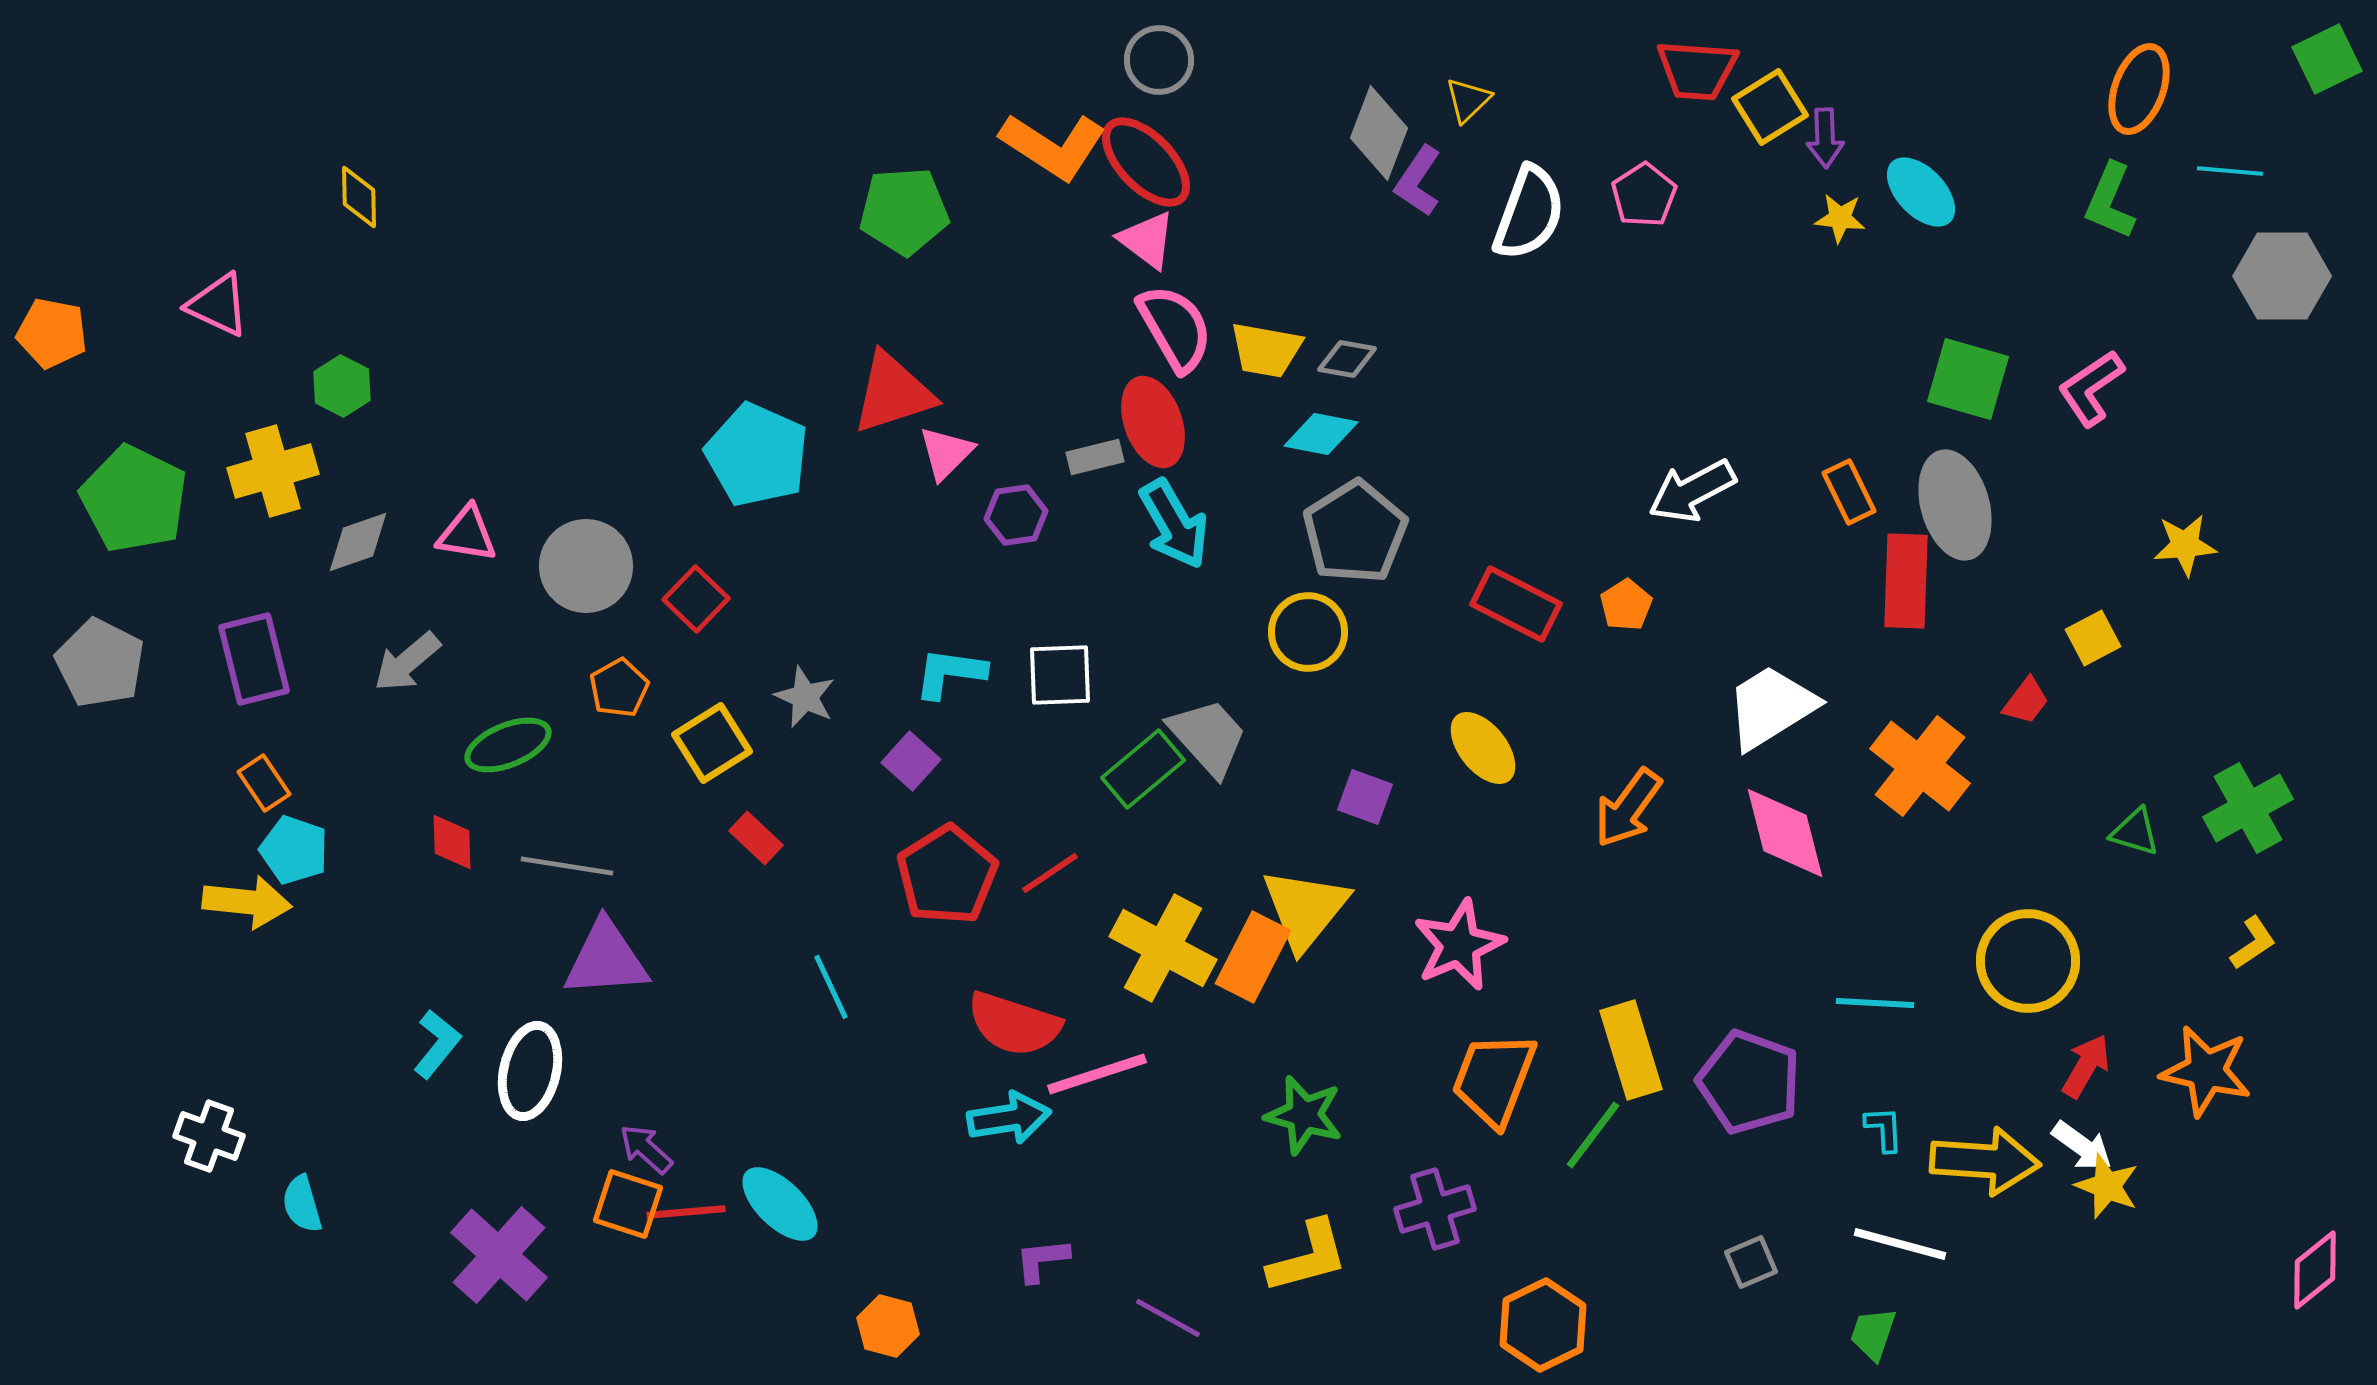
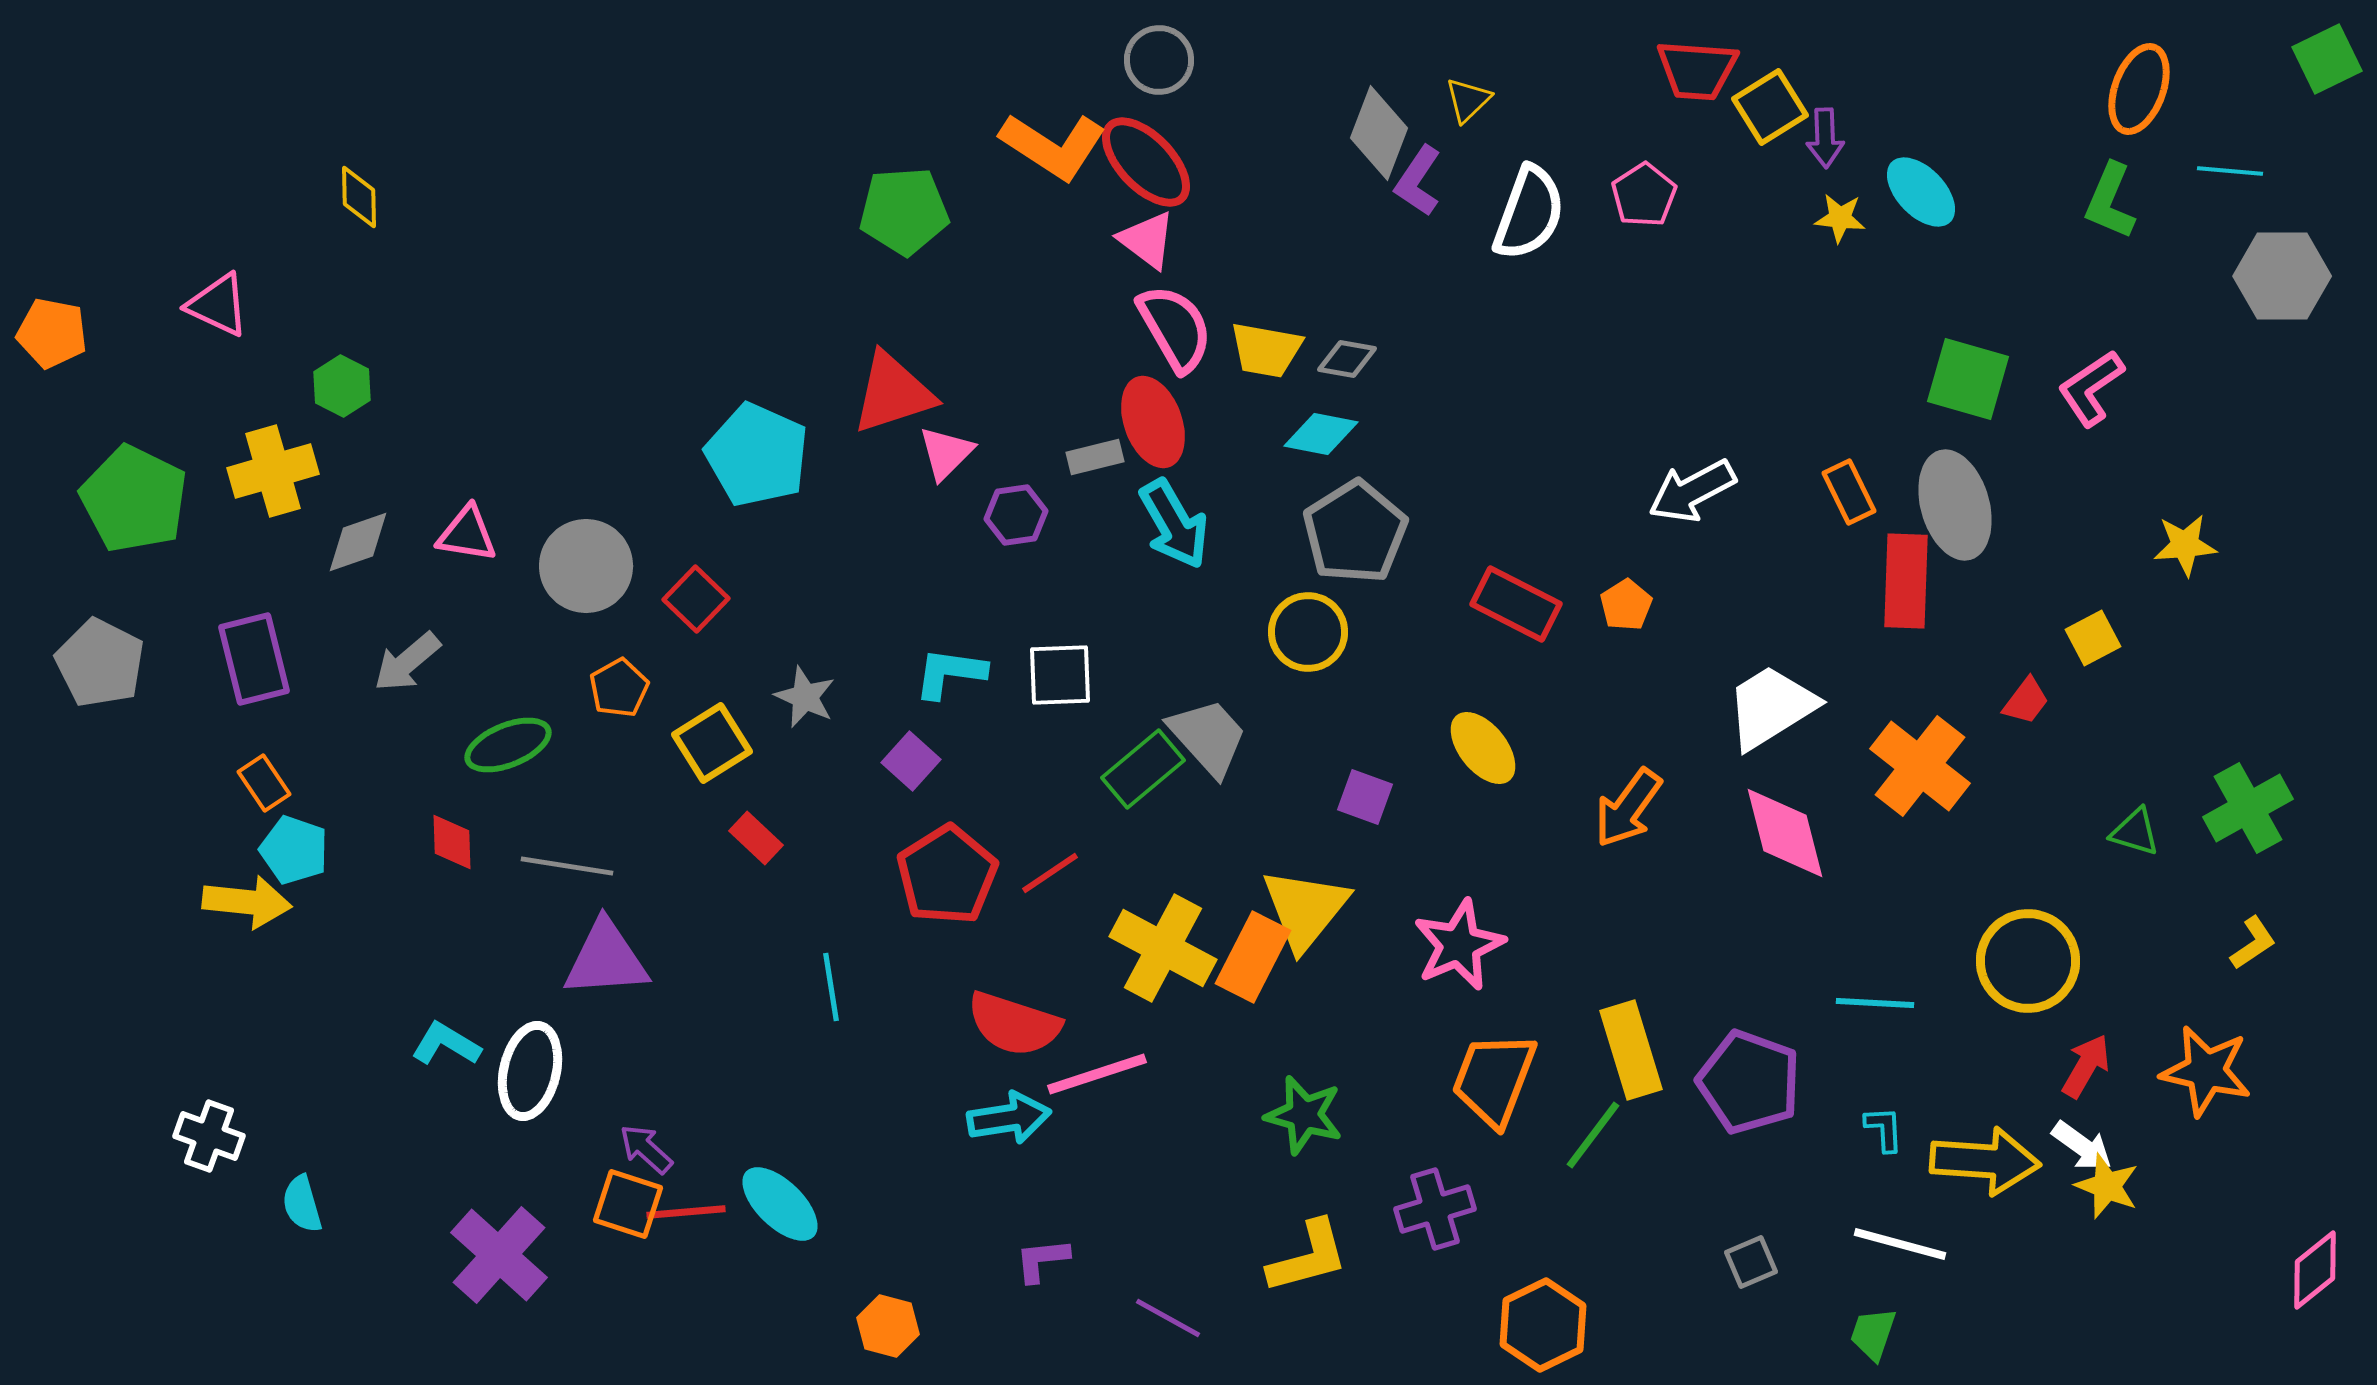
cyan line at (831, 987): rotated 16 degrees clockwise
cyan L-shape at (437, 1044): moved 9 px right; rotated 98 degrees counterclockwise
